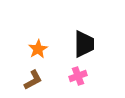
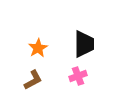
orange star: moved 1 px up
